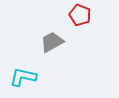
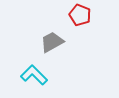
cyan L-shape: moved 11 px right, 2 px up; rotated 32 degrees clockwise
